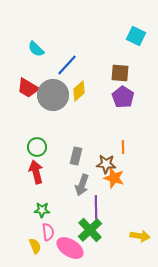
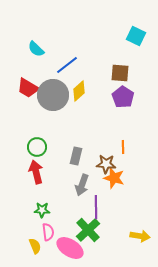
blue line: rotated 10 degrees clockwise
green cross: moved 2 px left
